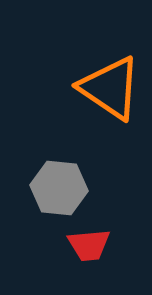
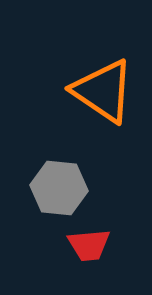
orange triangle: moved 7 px left, 3 px down
